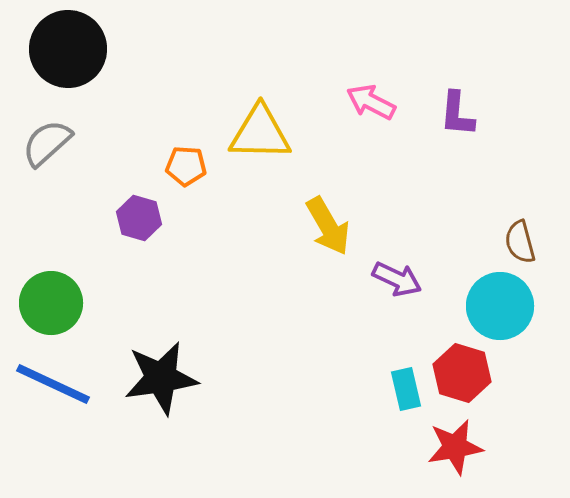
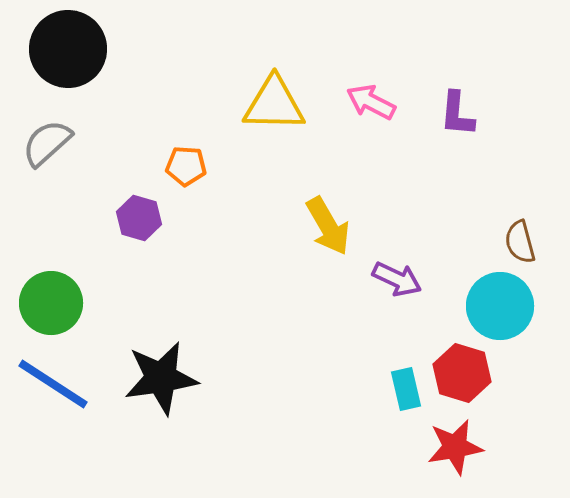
yellow triangle: moved 14 px right, 29 px up
blue line: rotated 8 degrees clockwise
